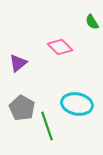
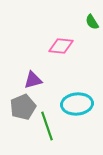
pink diamond: moved 1 px right, 1 px up; rotated 40 degrees counterclockwise
purple triangle: moved 15 px right, 17 px down; rotated 24 degrees clockwise
cyan ellipse: rotated 16 degrees counterclockwise
gray pentagon: moved 1 px right, 1 px up; rotated 20 degrees clockwise
